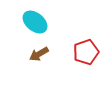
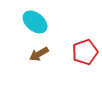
red pentagon: moved 1 px left
